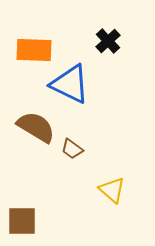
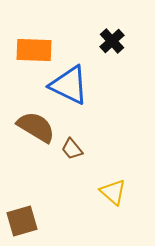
black cross: moved 4 px right
blue triangle: moved 1 px left, 1 px down
brown trapezoid: rotated 15 degrees clockwise
yellow triangle: moved 1 px right, 2 px down
brown square: rotated 16 degrees counterclockwise
